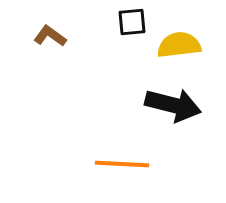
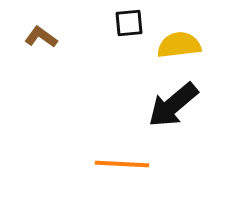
black square: moved 3 px left, 1 px down
brown L-shape: moved 9 px left, 1 px down
black arrow: rotated 126 degrees clockwise
